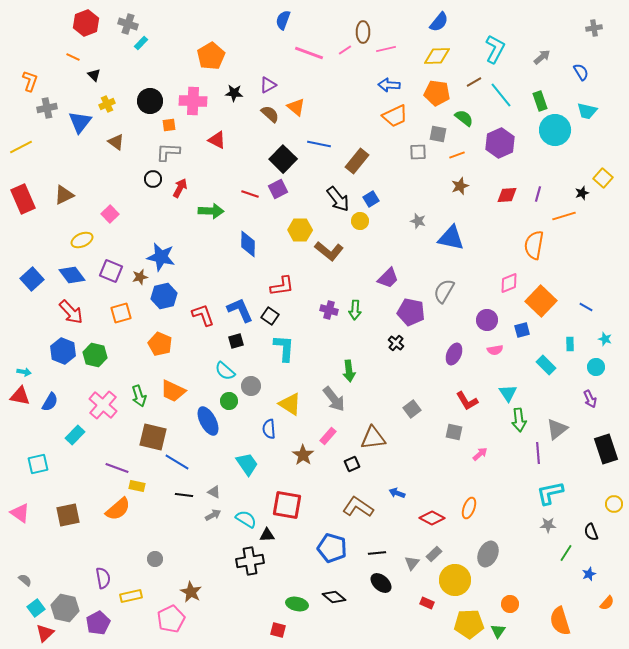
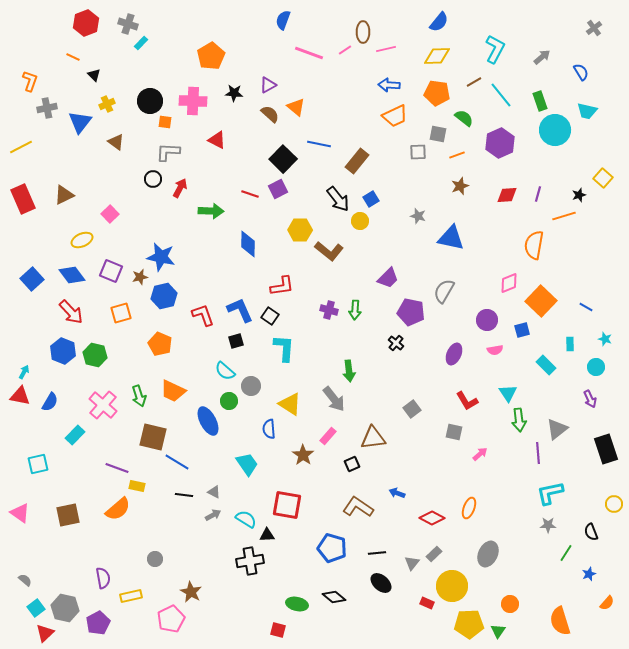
gray cross at (594, 28): rotated 28 degrees counterclockwise
orange square at (169, 125): moved 4 px left, 3 px up; rotated 16 degrees clockwise
black star at (582, 193): moved 3 px left, 2 px down
gray star at (418, 221): moved 5 px up
cyan arrow at (24, 372): rotated 72 degrees counterclockwise
yellow circle at (455, 580): moved 3 px left, 6 px down
